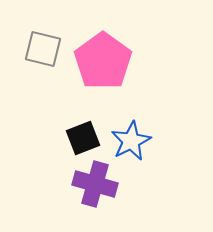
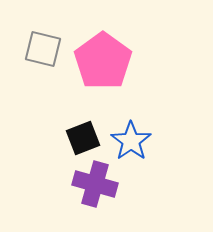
blue star: rotated 9 degrees counterclockwise
